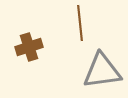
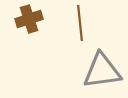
brown cross: moved 28 px up
